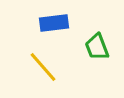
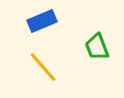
blue rectangle: moved 12 px left, 2 px up; rotated 16 degrees counterclockwise
